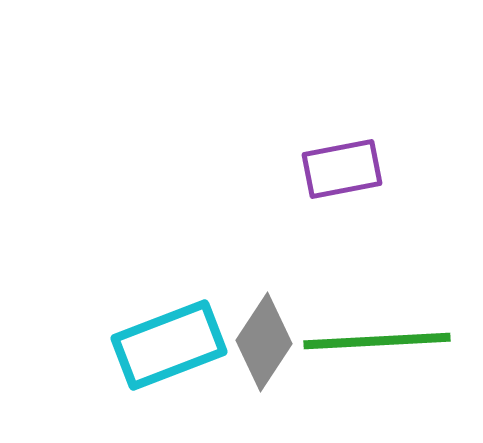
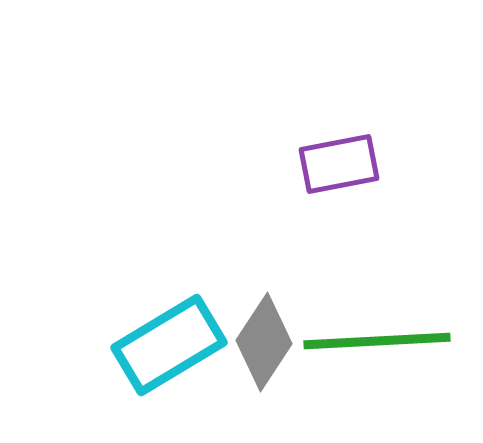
purple rectangle: moved 3 px left, 5 px up
cyan rectangle: rotated 10 degrees counterclockwise
